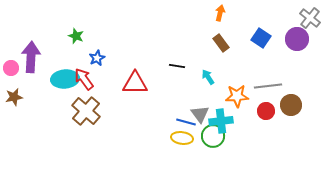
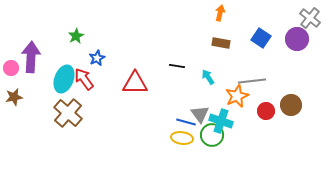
green star: rotated 21 degrees clockwise
brown rectangle: rotated 42 degrees counterclockwise
cyan ellipse: moved 1 px left; rotated 64 degrees counterclockwise
gray line: moved 16 px left, 5 px up
orange star: rotated 20 degrees counterclockwise
brown cross: moved 18 px left, 2 px down
cyan cross: rotated 25 degrees clockwise
green circle: moved 1 px left, 1 px up
